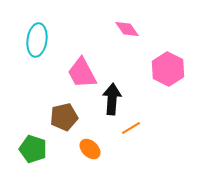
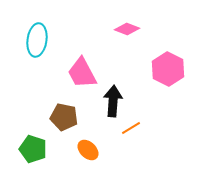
pink diamond: rotated 35 degrees counterclockwise
black arrow: moved 1 px right, 2 px down
brown pentagon: rotated 24 degrees clockwise
orange ellipse: moved 2 px left, 1 px down
